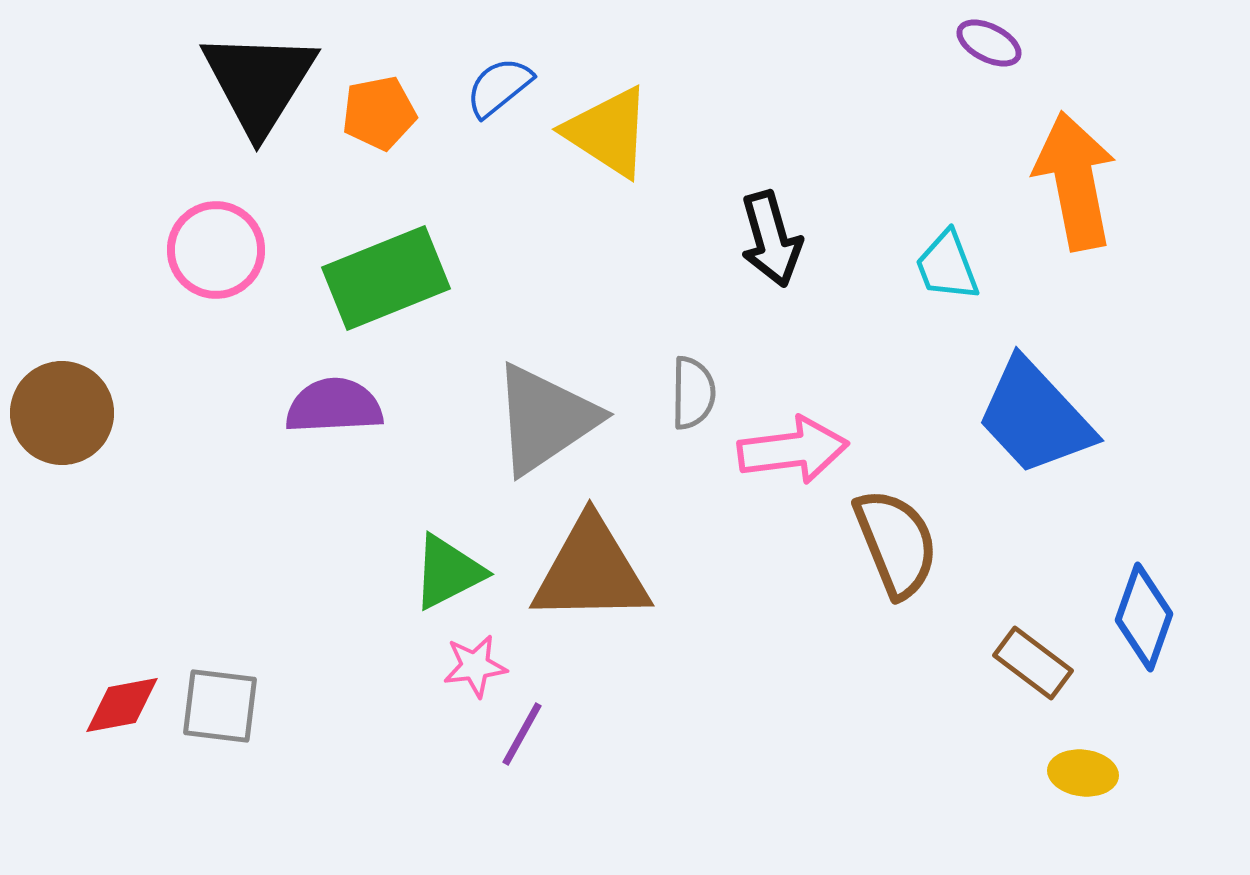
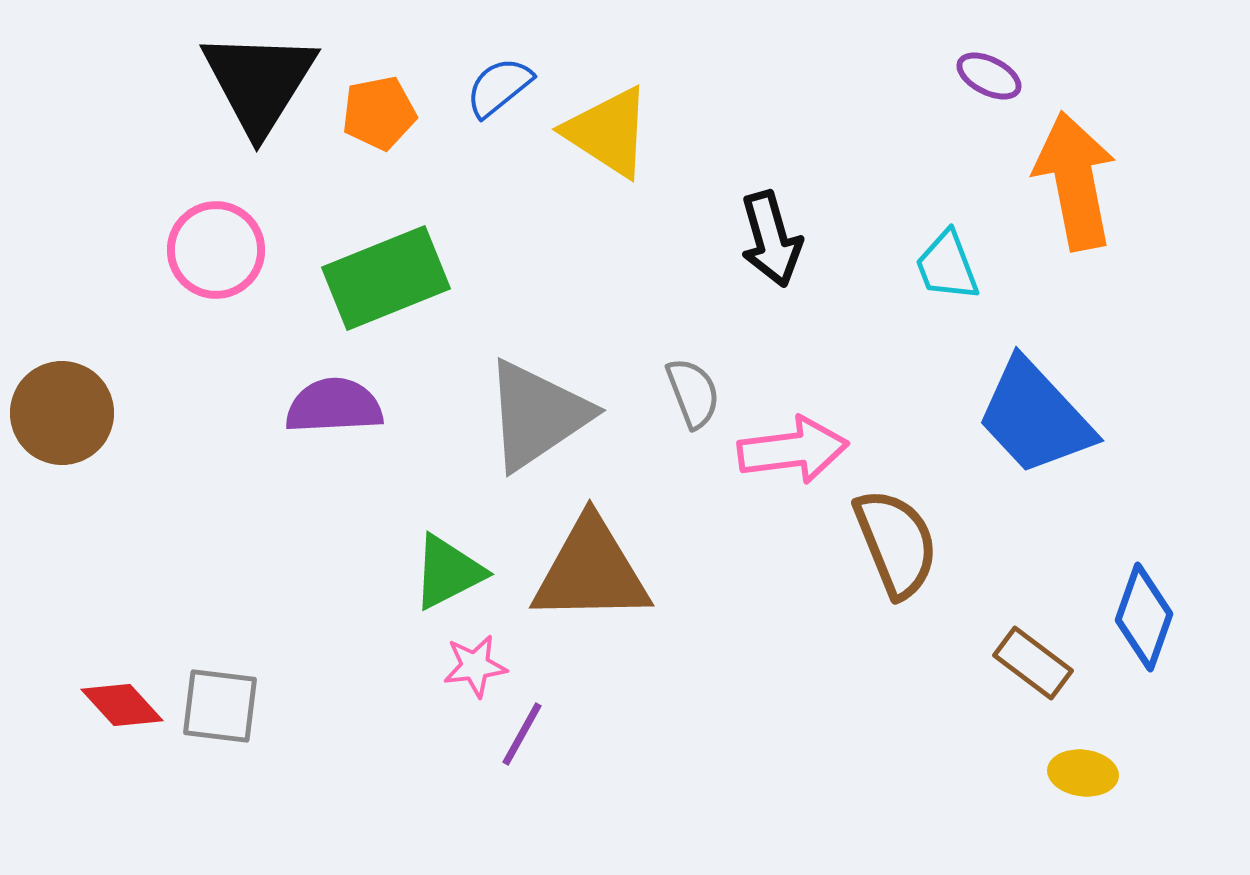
purple ellipse: moved 33 px down
gray semicircle: rotated 22 degrees counterclockwise
gray triangle: moved 8 px left, 4 px up
red diamond: rotated 58 degrees clockwise
